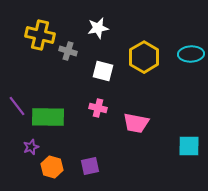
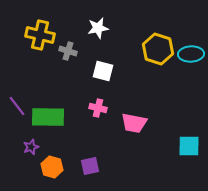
yellow hexagon: moved 14 px right, 8 px up; rotated 12 degrees counterclockwise
pink trapezoid: moved 2 px left
